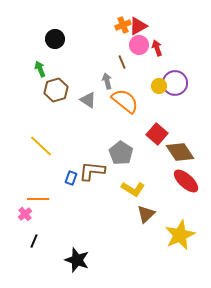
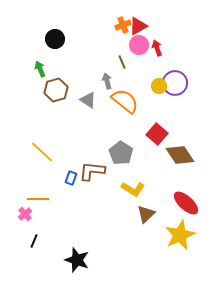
yellow line: moved 1 px right, 6 px down
brown diamond: moved 3 px down
red ellipse: moved 22 px down
